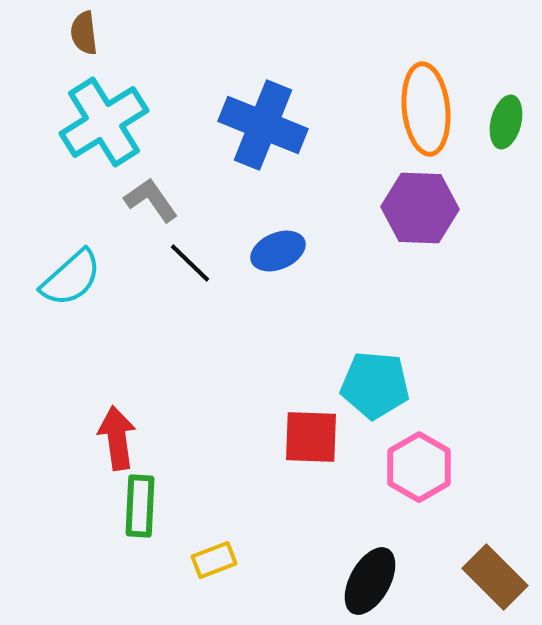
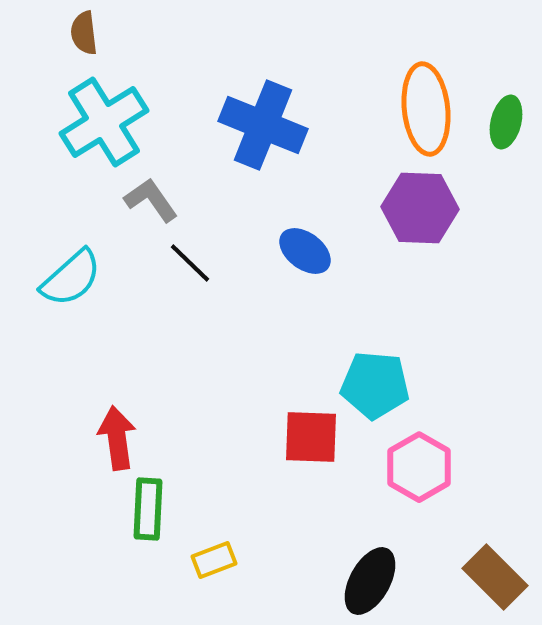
blue ellipse: moved 27 px right; rotated 60 degrees clockwise
green rectangle: moved 8 px right, 3 px down
